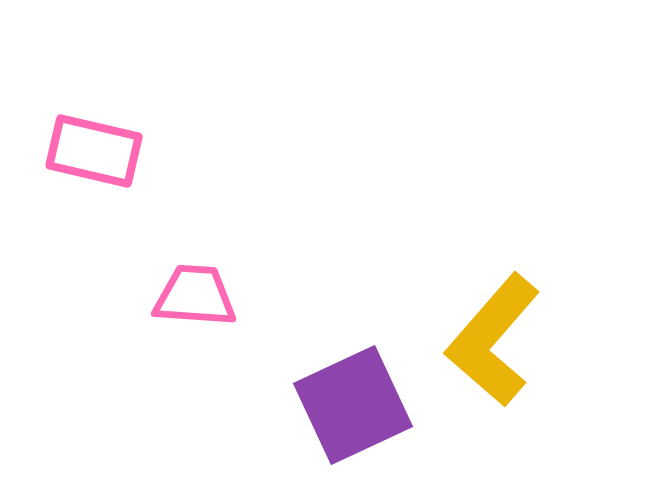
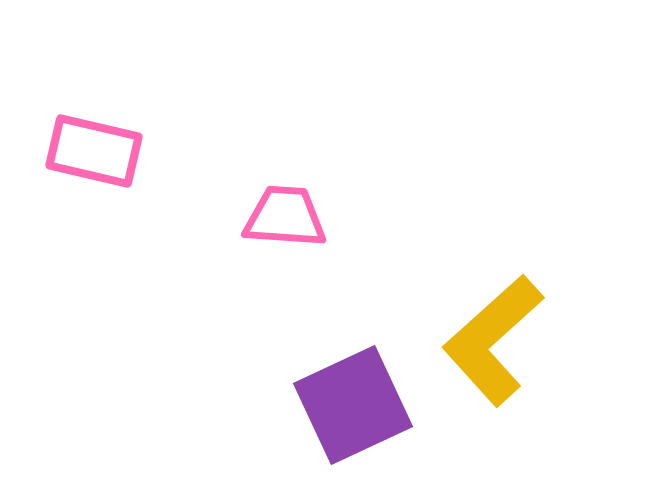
pink trapezoid: moved 90 px right, 79 px up
yellow L-shape: rotated 7 degrees clockwise
